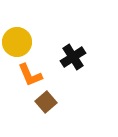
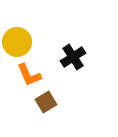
orange L-shape: moved 1 px left
brown square: rotated 10 degrees clockwise
